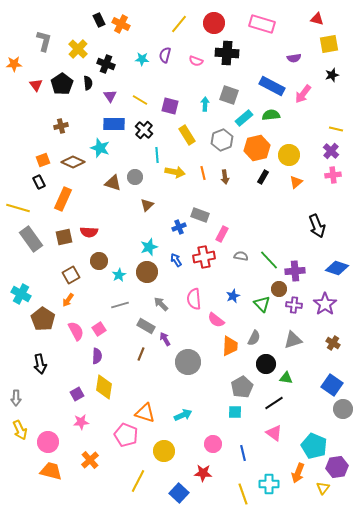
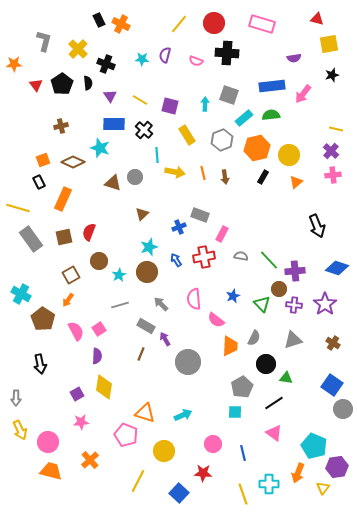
blue rectangle at (272, 86): rotated 35 degrees counterclockwise
brown triangle at (147, 205): moved 5 px left, 9 px down
red semicircle at (89, 232): rotated 108 degrees clockwise
